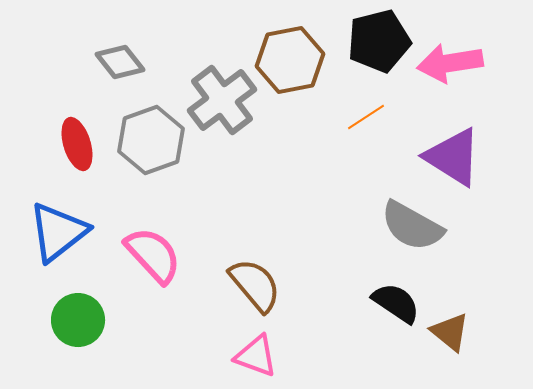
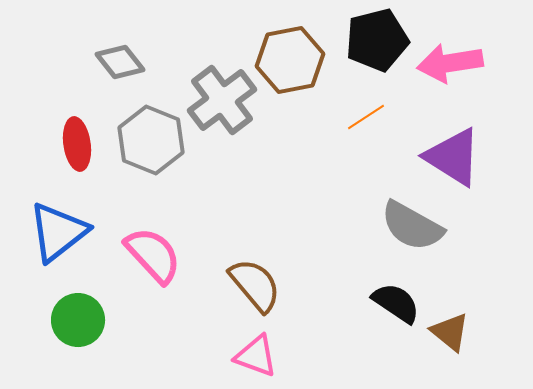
black pentagon: moved 2 px left, 1 px up
gray hexagon: rotated 18 degrees counterclockwise
red ellipse: rotated 9 degrees clockwise
